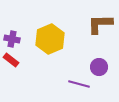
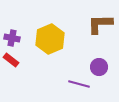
purple cross: moved 1 px up
